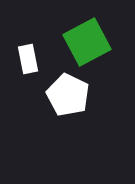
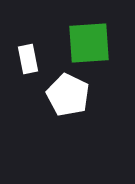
green square: moved 2 px right, 1 px down; rotated 24 degrees clockwise
